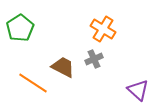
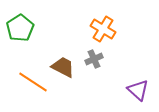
orange line: moved 1 px up
